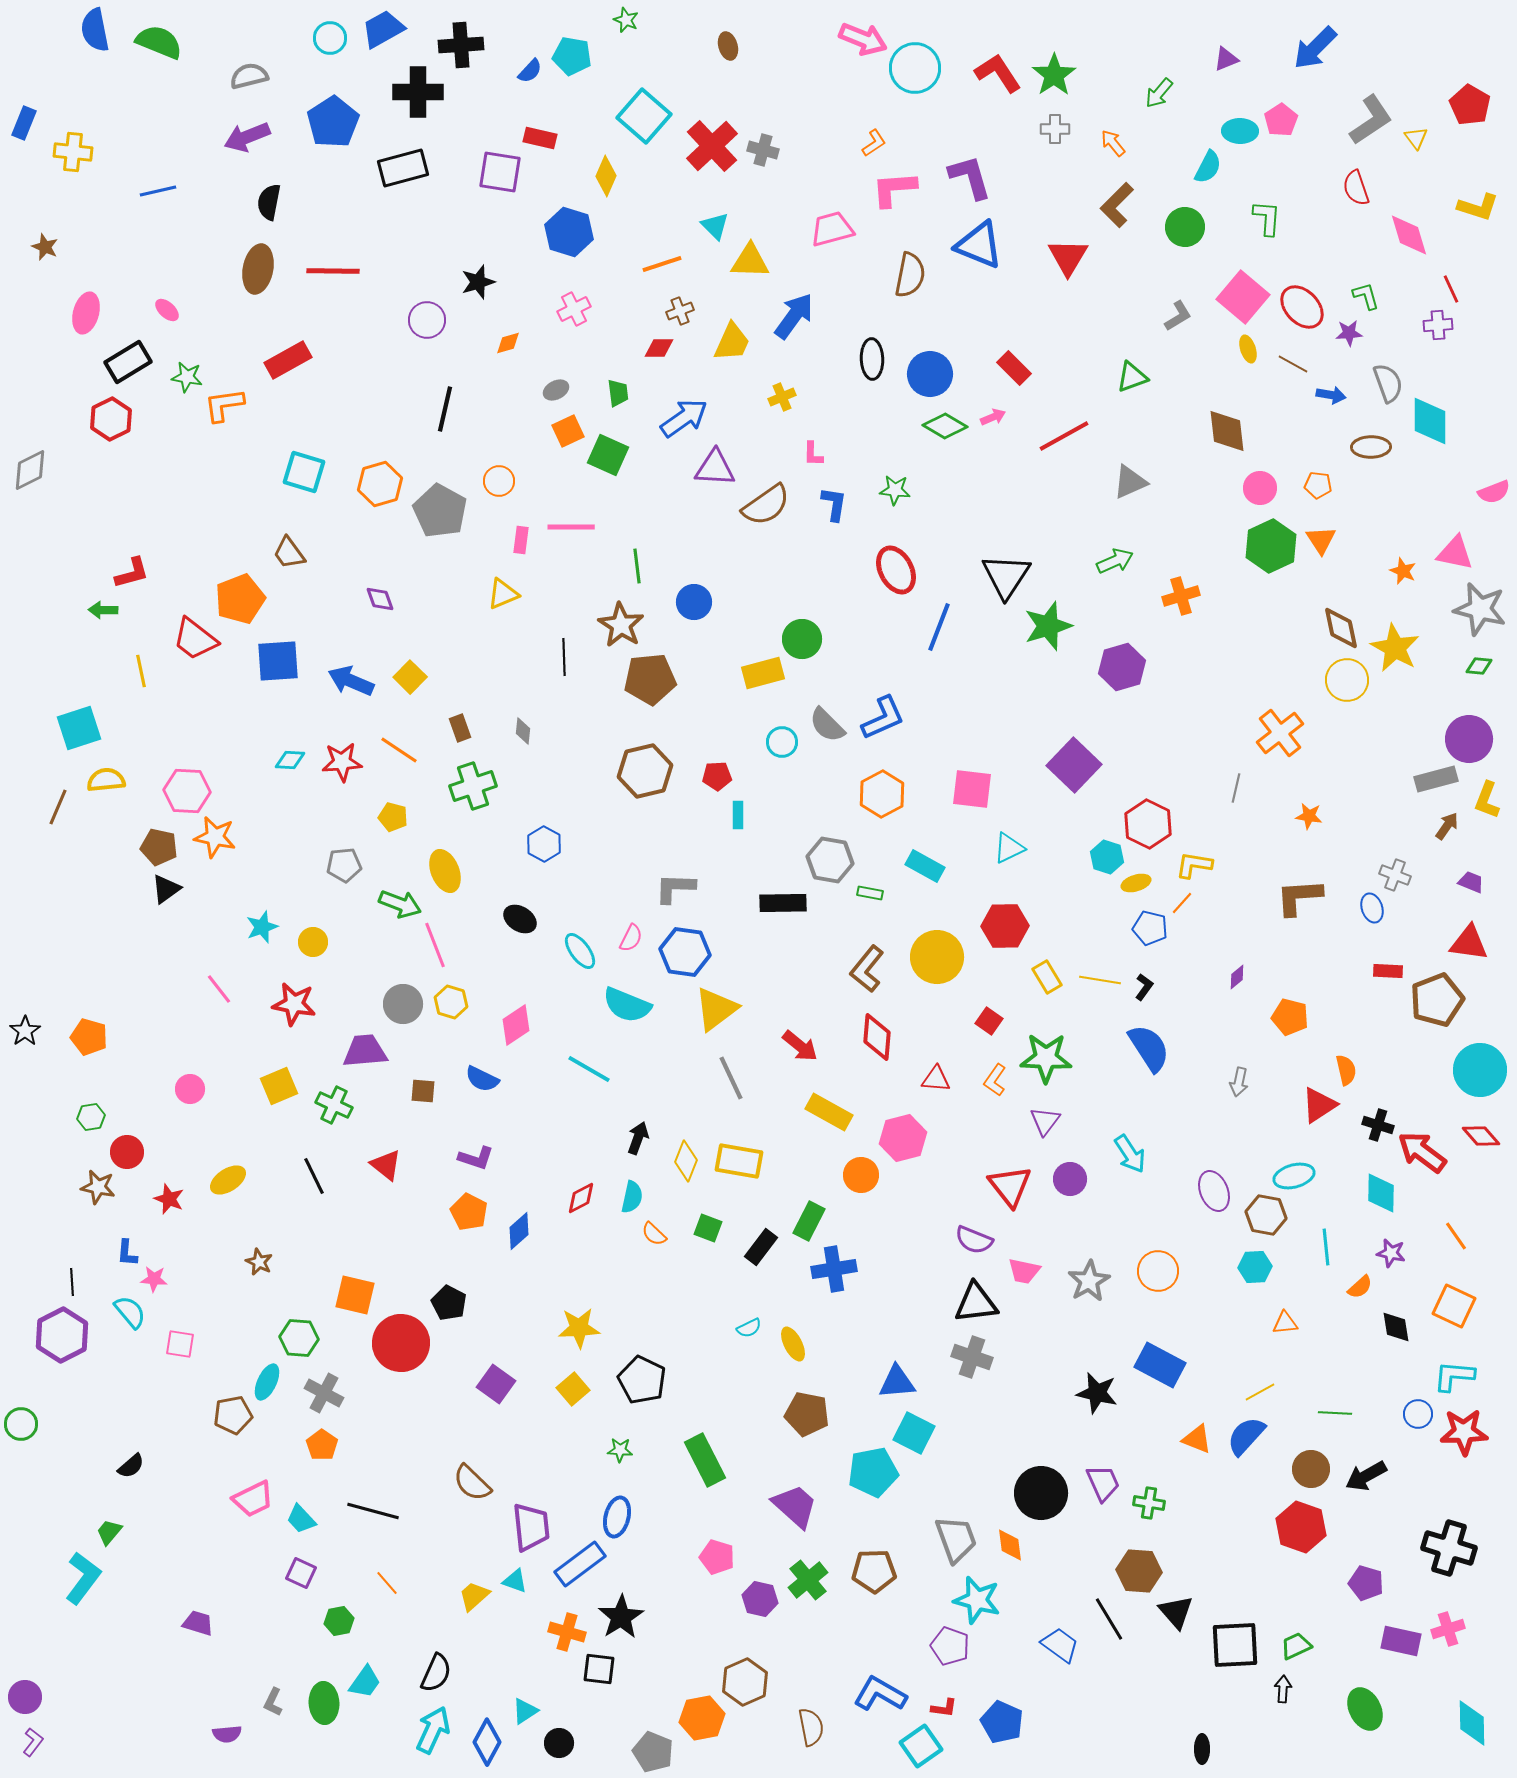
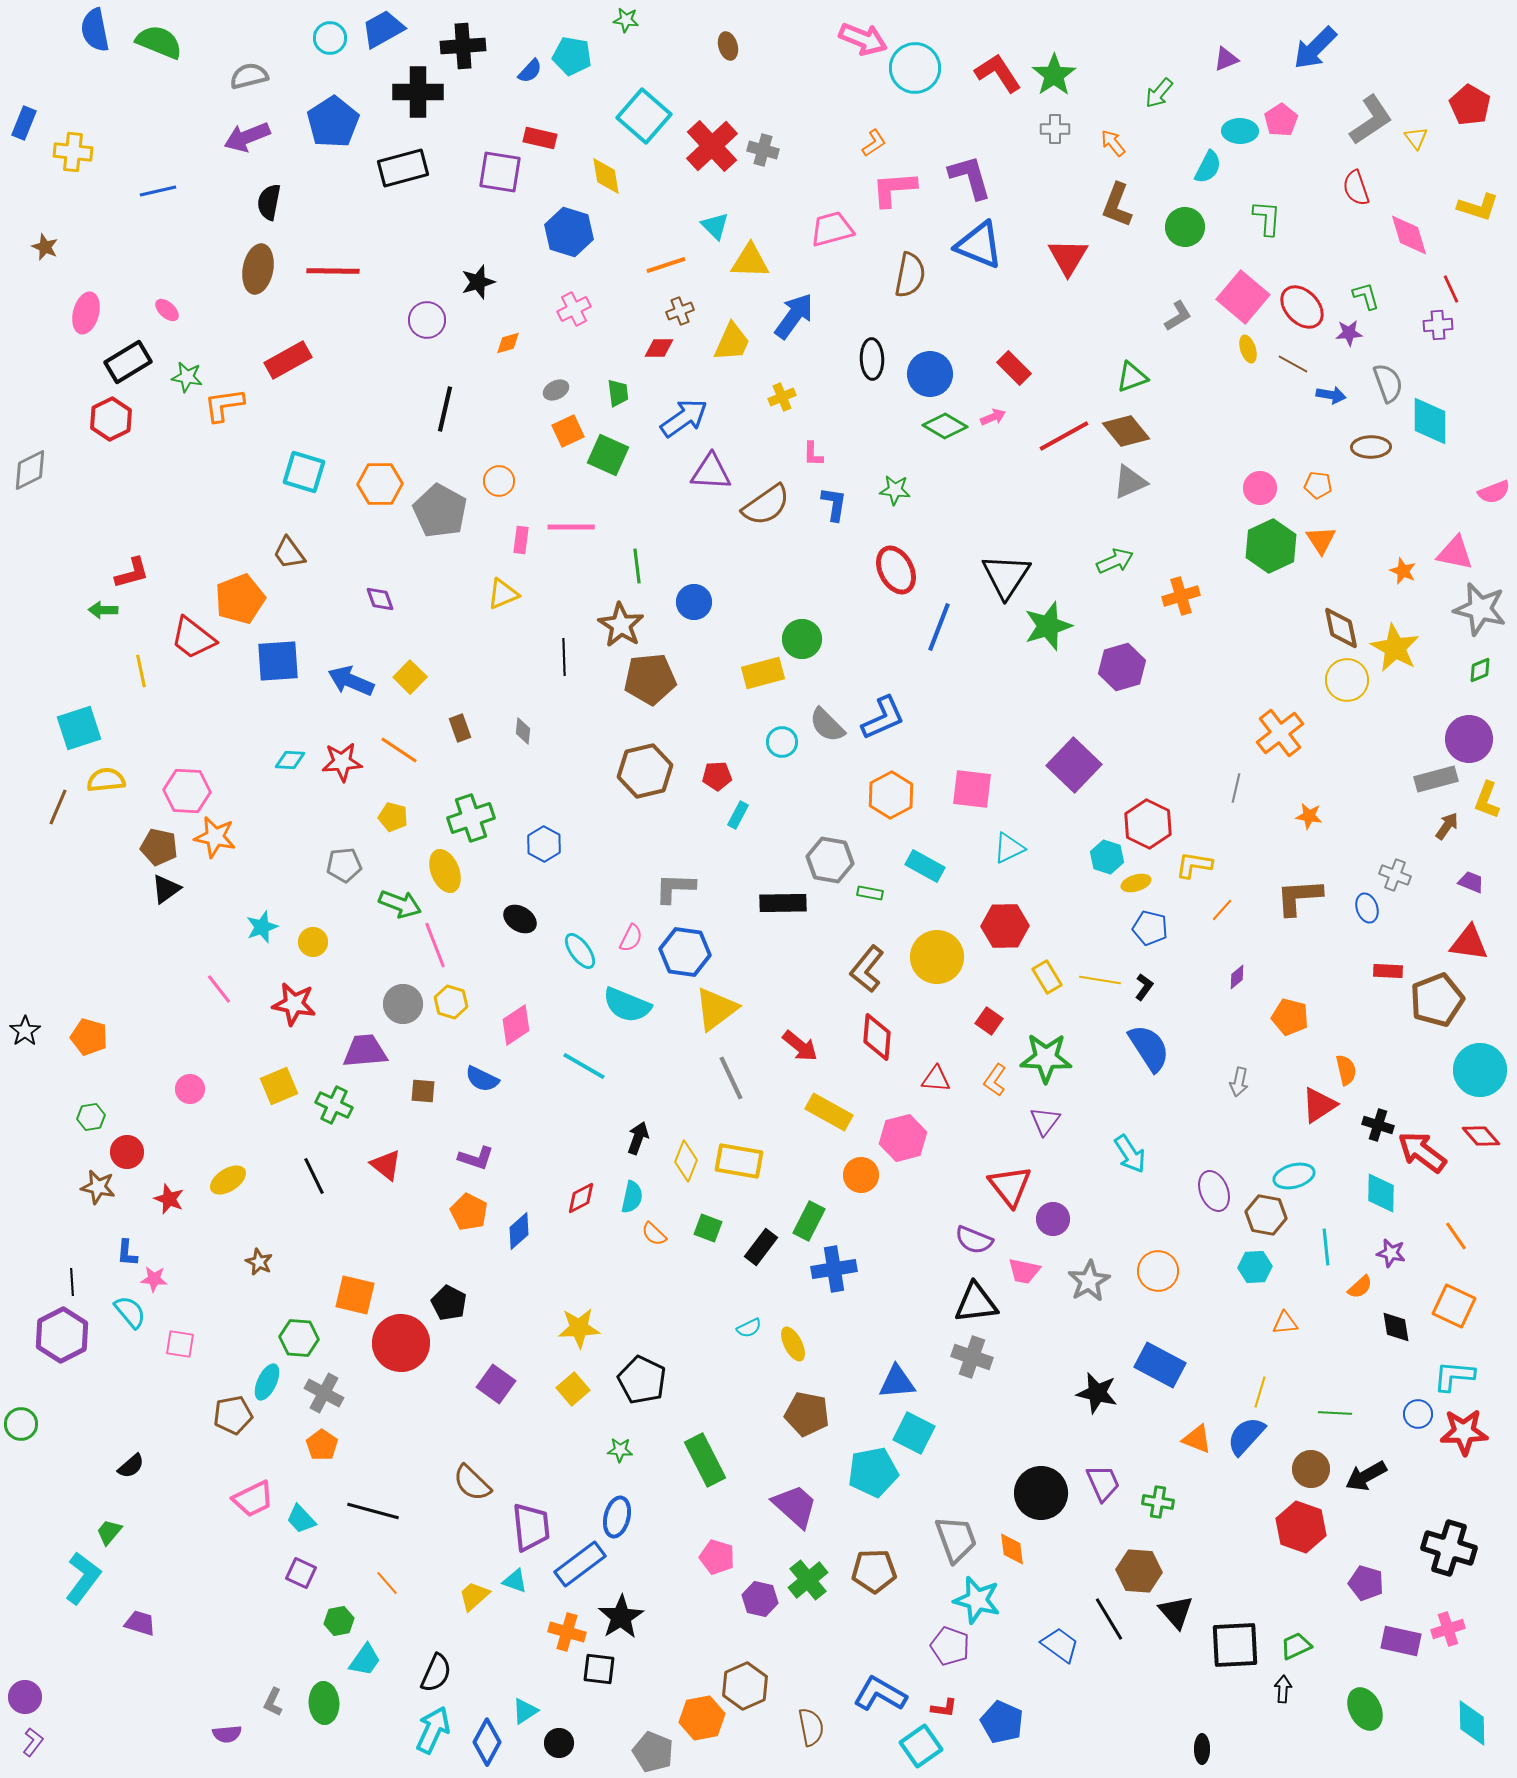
green star at (626, 20): rotated 15 degrees counterclockwise
black cross at (461, 45): moved 2 px right, 1 px down
yellow diamond at (606, 176): rotated 33 degrees counterclockwise
brown L-shape at (1117, 205): rotated 24 degrees counterclockwise
orange line at (662, 264): moved 4 px right, 1 px down
brown diamond at (1227, 431): moved 101 px left; rotated 33 degrees counterclockwise
purple triangle at (715, 468): moved 4 px left, 4 px down
orange hexagon at (380, 484): rotated 15 degrees clockwise
red trapezoid at (195, 639): moved 2 px left, 1 px up
green diamond at (1479, 666): moved 1 px right, 4 px down; rotated 28 degrees counterclockwise
green cross at (473, 786): moved 2 px left, 32 px down
orange hexagon at (882, 794): moved 9 px right, 1 px down
cyan rectangle at (738, 815): rotated 28 degrees clockwise
orange line at (1182, 903): moved 40 px right, 7 px down
blue ellipse at (1372, 908): moved 5 px left
cyan line at (589, 1069): moved 5 px left, 3 px up
purple circle at (1070, 1179): moved 17 px left, 40 px down
yellow line at (1260, 1392): rotated 44 degrees counterclockwise
green cross at (1149, 1503): moved 9 px right, 1 px up
orange diamond at (1010, 1545): moved 2 px right, 4 px down
purple trapezoid at (198, 1623): moved 58 px left
cyan trapezoid at (365, 1682): moved 22 px up
brown hexagon at (745, 1682): moved 4 px down
